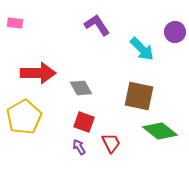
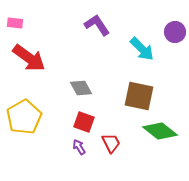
red arrow: moved 9 px left, 15 px up; rotated 36 degrees clockwise
